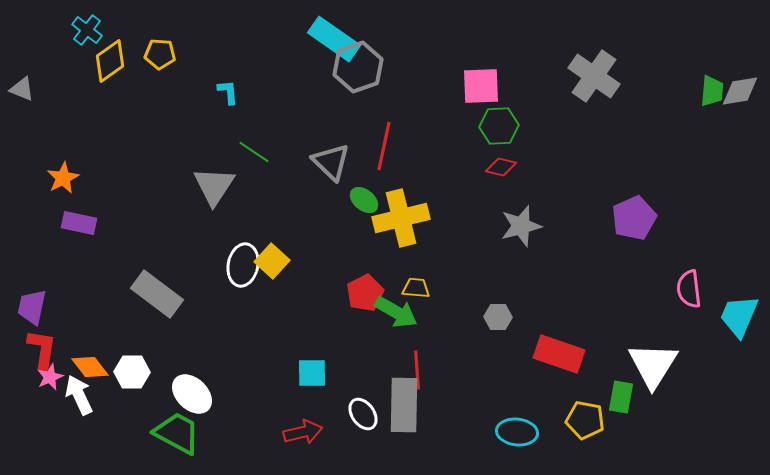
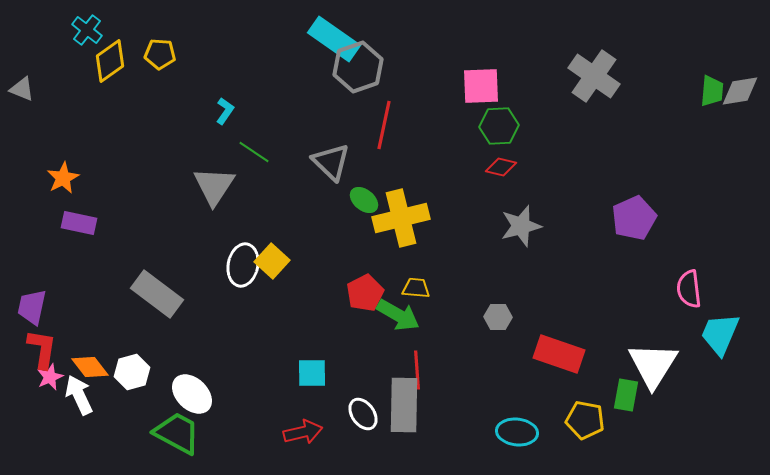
cyan L-shape at (228, 92): moved 3 px left, 19 px down; rotated 40 degrees clockwise
red line at (384, 146): moved 21 px up
green arrow at (396, 312): moved 2 px right, 3 px down
cyan trapezoid at (739, 316): moved 19 px left, 18 px down
white hexagon at (132, 372): rotated 16 degrees counterclockwise
green rectangle at (621, 397): moved 5 px right, 2 px up
